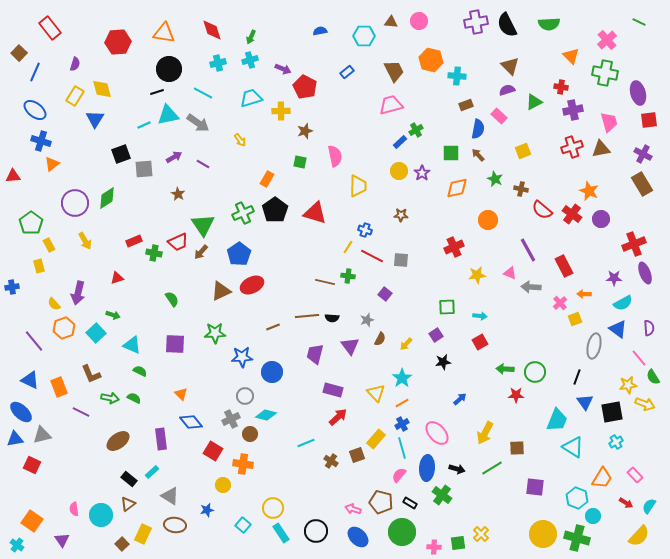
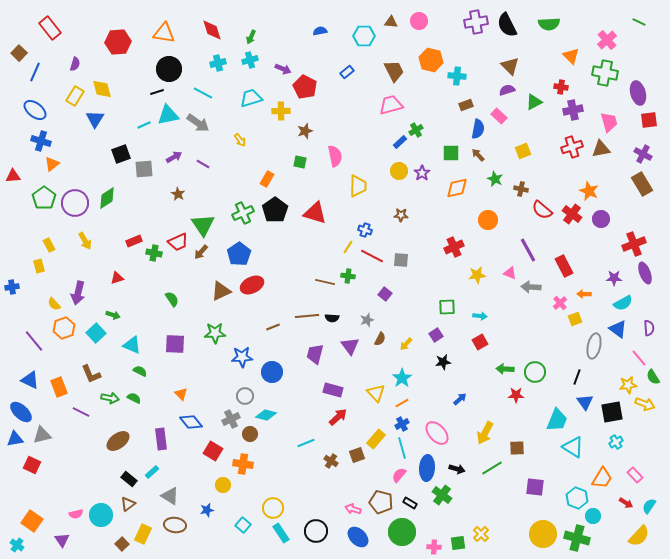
green pentagon at (31, 223): moved 13 px right, 25 px up
pink semicircle at (74, 509): moved 2 px right, 5 px down; rotated 96 degrees counterclockwise
